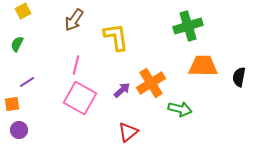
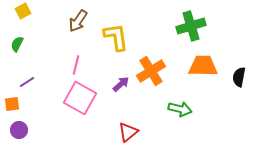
brown arrow: moved 4 px right, 1 px down
green cross: moved 3 px right
orange cross: moved 12 px up
purple arrow: moved 1 px left, 6 px up
